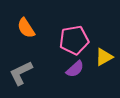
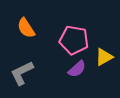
pink pentagon: rotated 20 degrees clockwise
purple semicircle: moved 2 px right
gray L-shape: moved 1 px right
